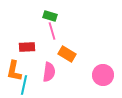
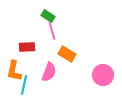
green rectangle: moved 2 px left; rotated 16 degrees clockwise
pink semicircle: rotated 12 degrees clockwise
